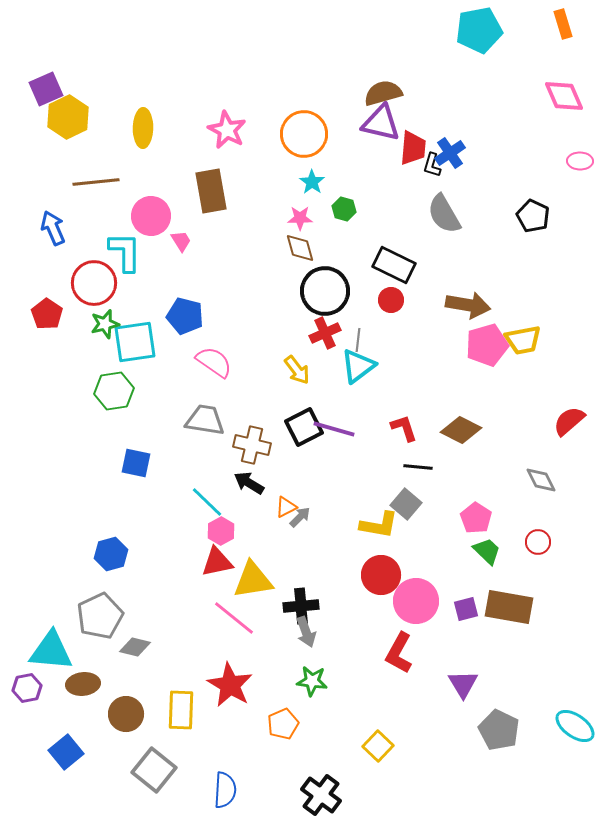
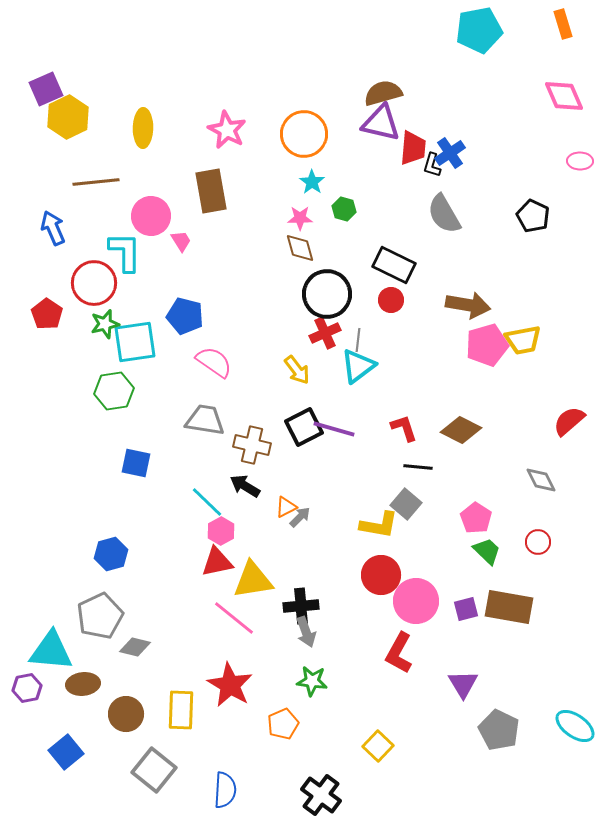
black circle at (325, 291): moved 2 px right, 3 px down
black arrow at (249, 483): moved 4 px left, 3 px down
